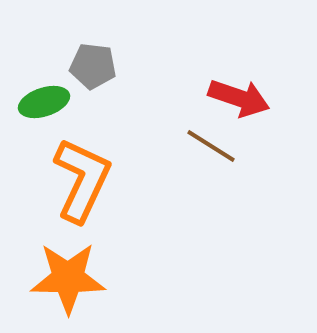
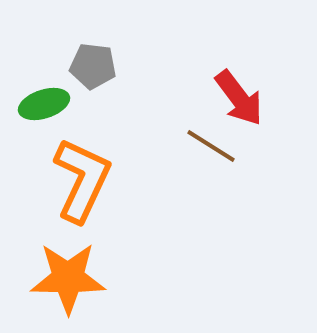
red arrow: rotated 34 degrees clockwise
green ellipse: moved 2 px down
